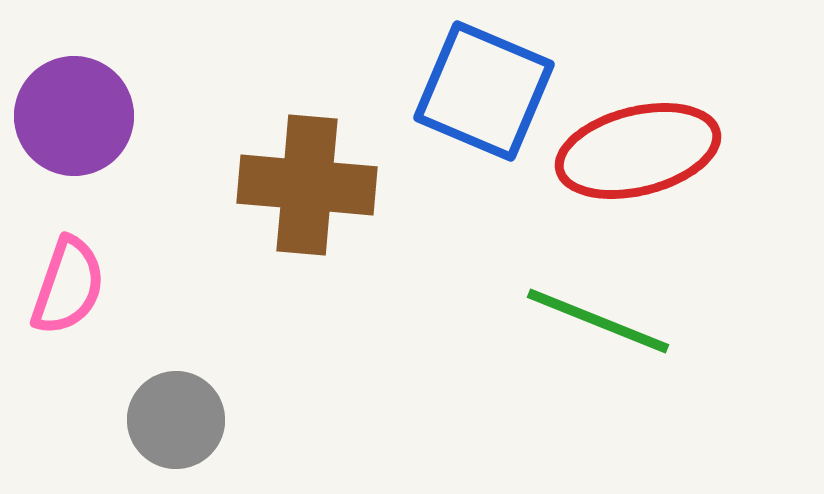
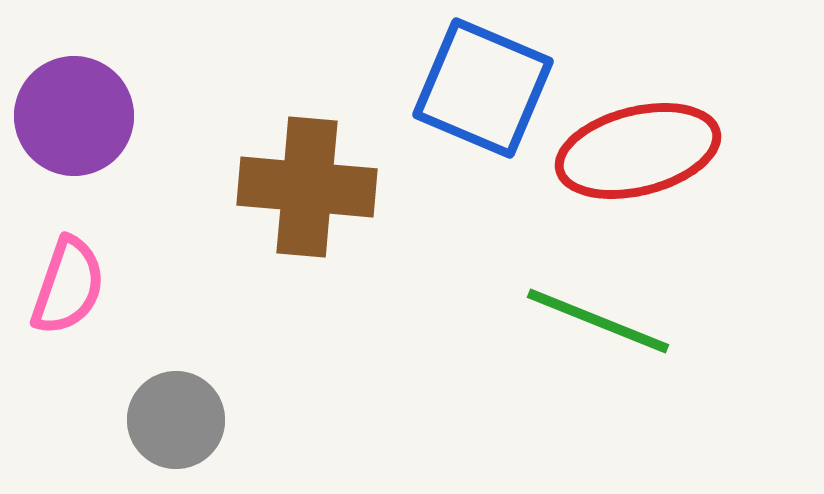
blue square: moved 1 px left, 3 px up
brown cross: moved 2 px down
